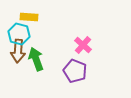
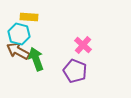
brown arrow: rotated 115 degrees clockwise
